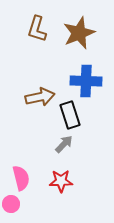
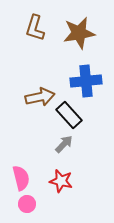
brown L-shape: moved 2 px left, 1 px up
brown star: rotated 12 degrees clockwise
blue cross: rotated 8 degrees counterclockwise
black rectangle: moved 1 px left; rotated 24 degrees counterclockwise
red star: rotated 15 degrees clockwise
pink circle: moved 16 px right
